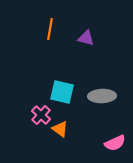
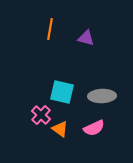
pink semicircle: moved 21 px left, 15 px up
